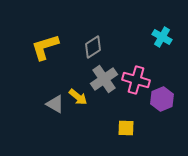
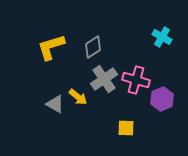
yellow L-shape: moved 6 px right
